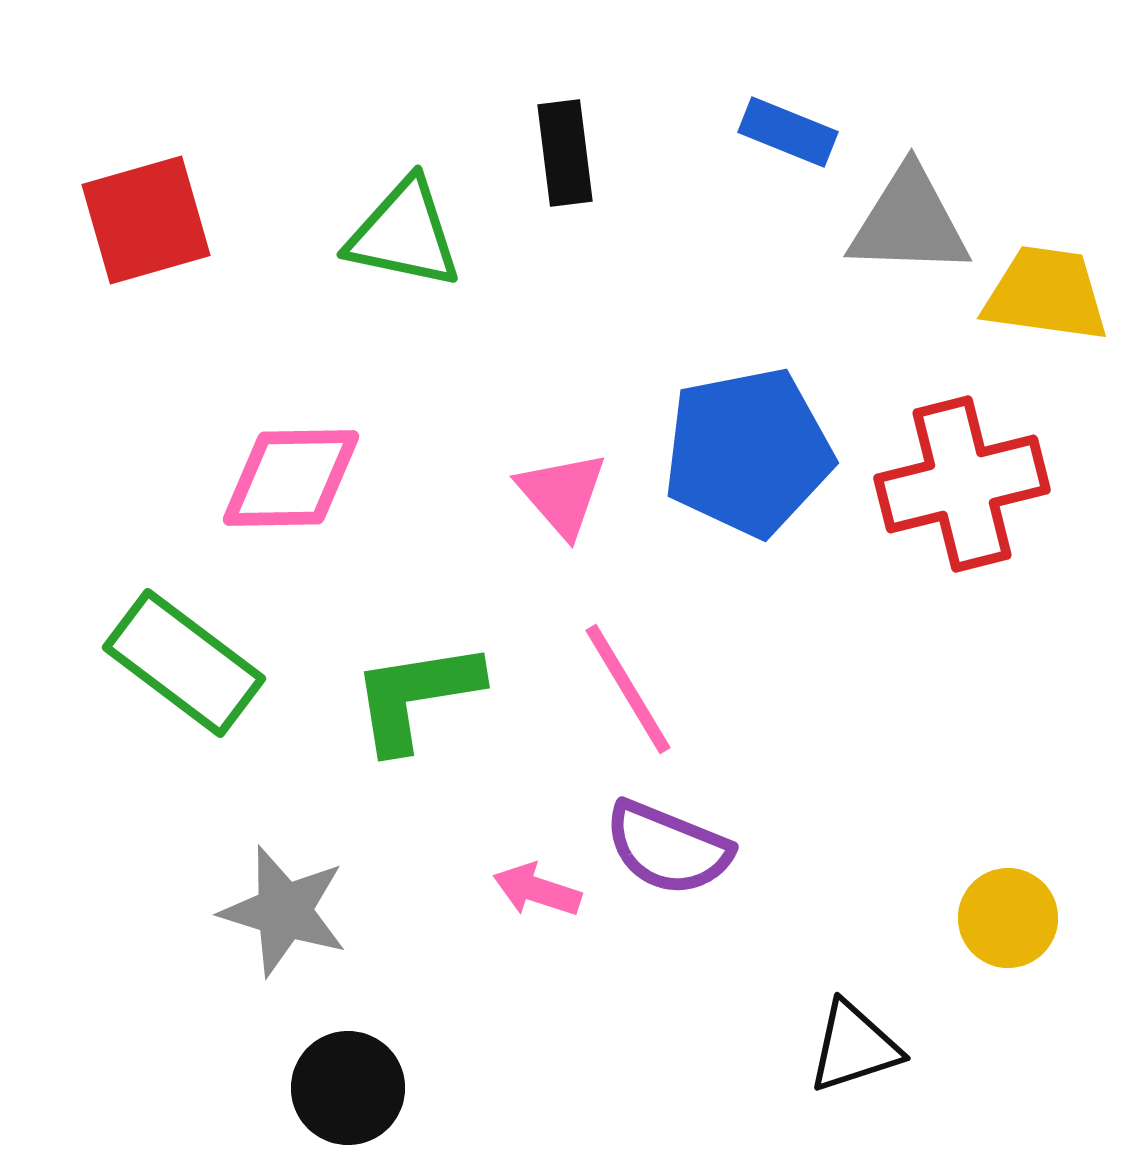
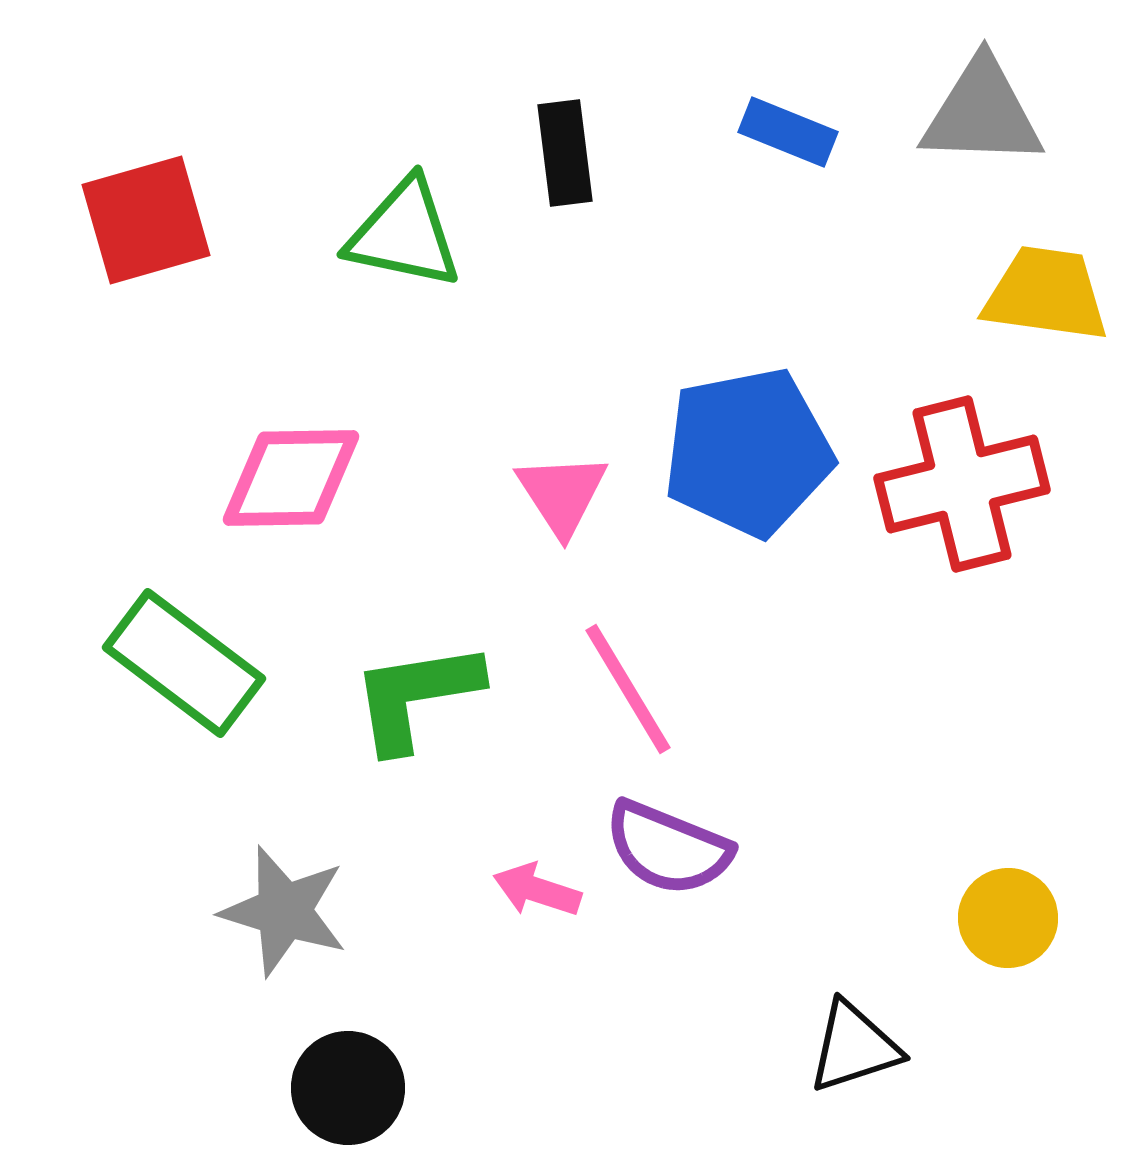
gray triangle: moved 73 px right, 109 px up
pink triangle: rotated 8 degrees clockwise
